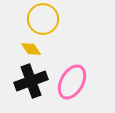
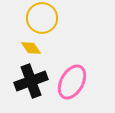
yellow circle: moved 1 px left, 1 px up
yellow diamond: moved 1 px up
